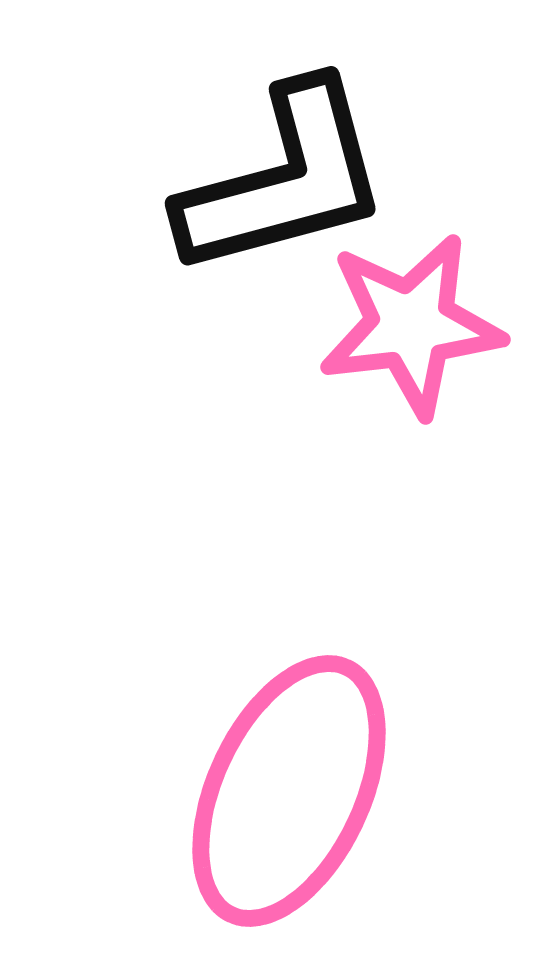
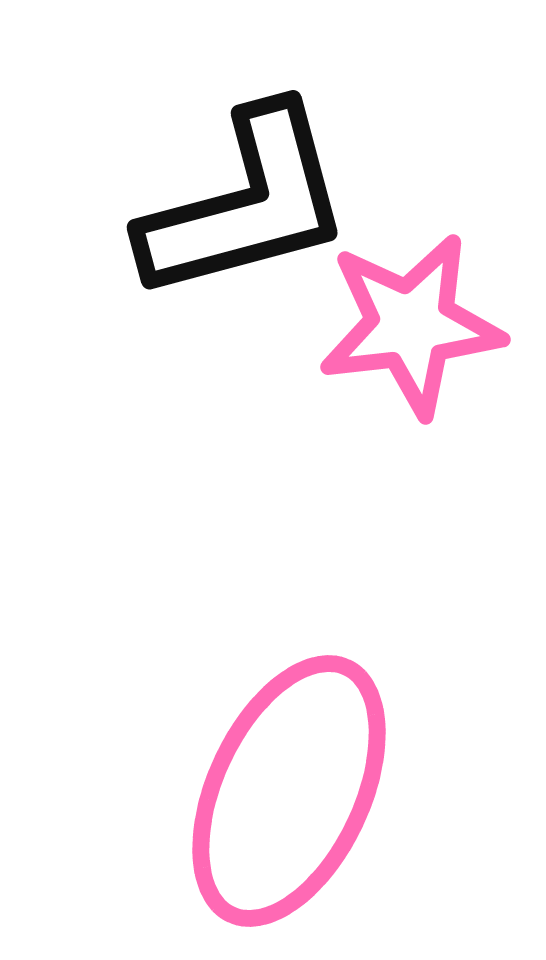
black L-shape: moved 38 px left, 24 px down
